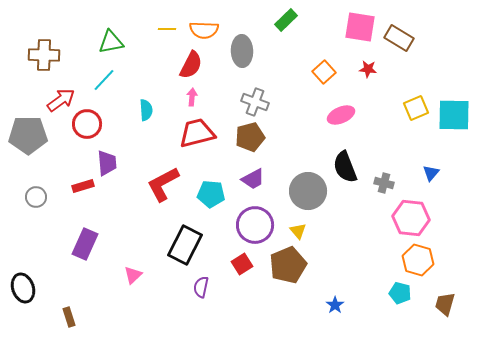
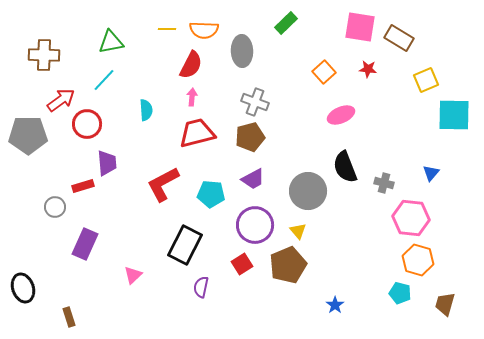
green rectangle at (286, 20): moved 3 px down
yellow square at (416, 108): moved 10 px right, 28 px up
gray circle at (36, 197): moved 19 px right, 10 px down
